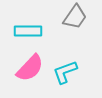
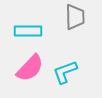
gray trapezoid: rotated 36 degrees counterclockwise
